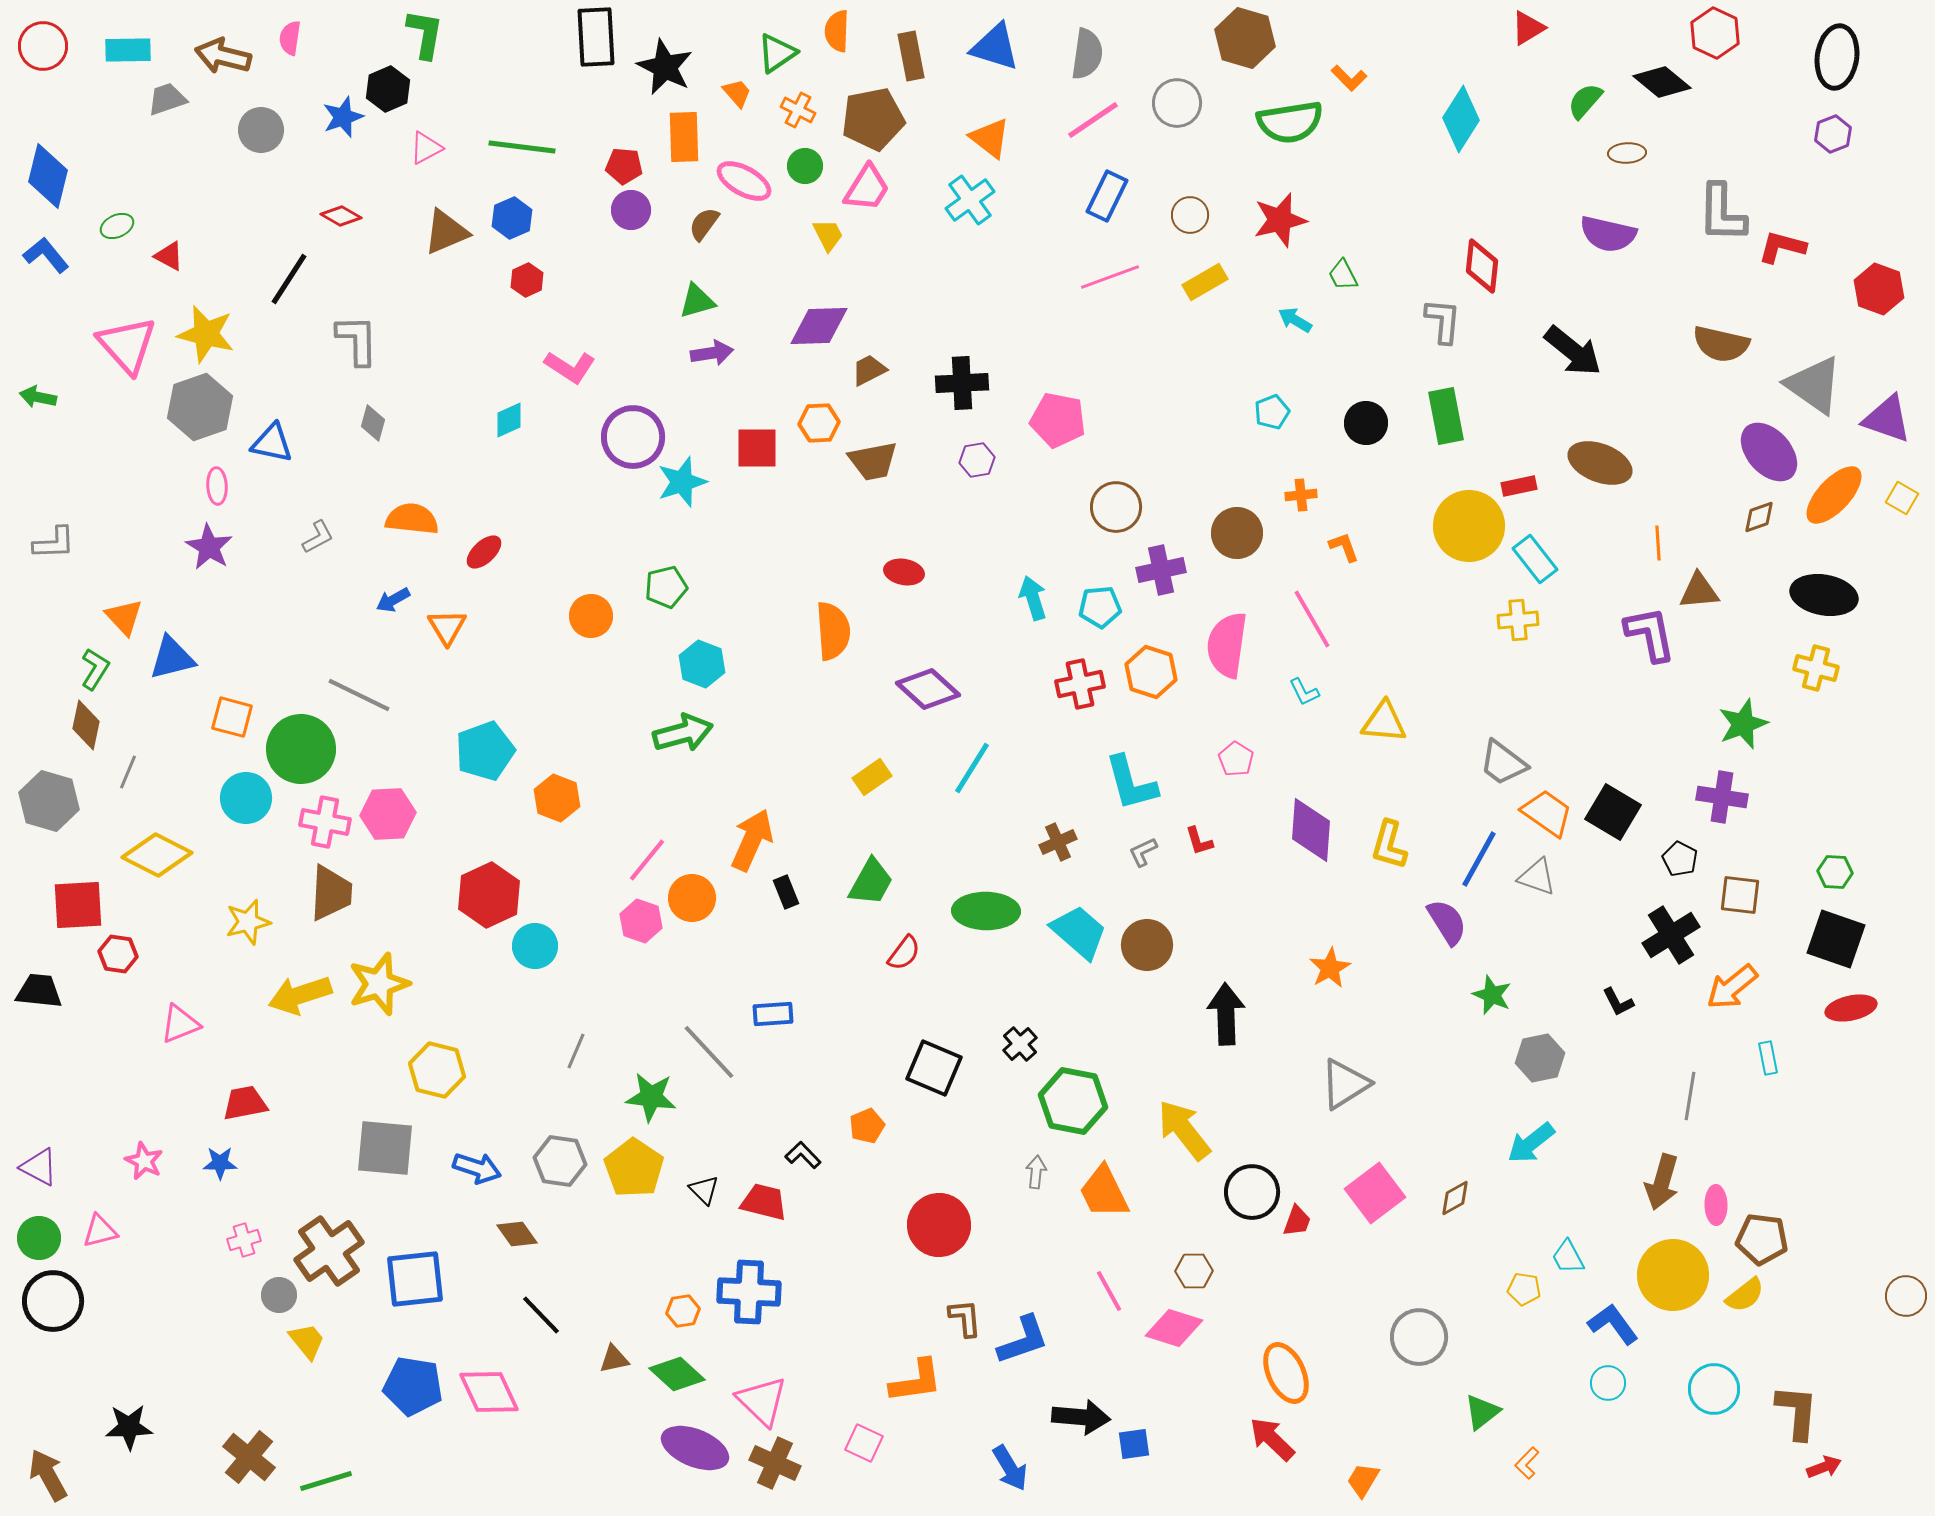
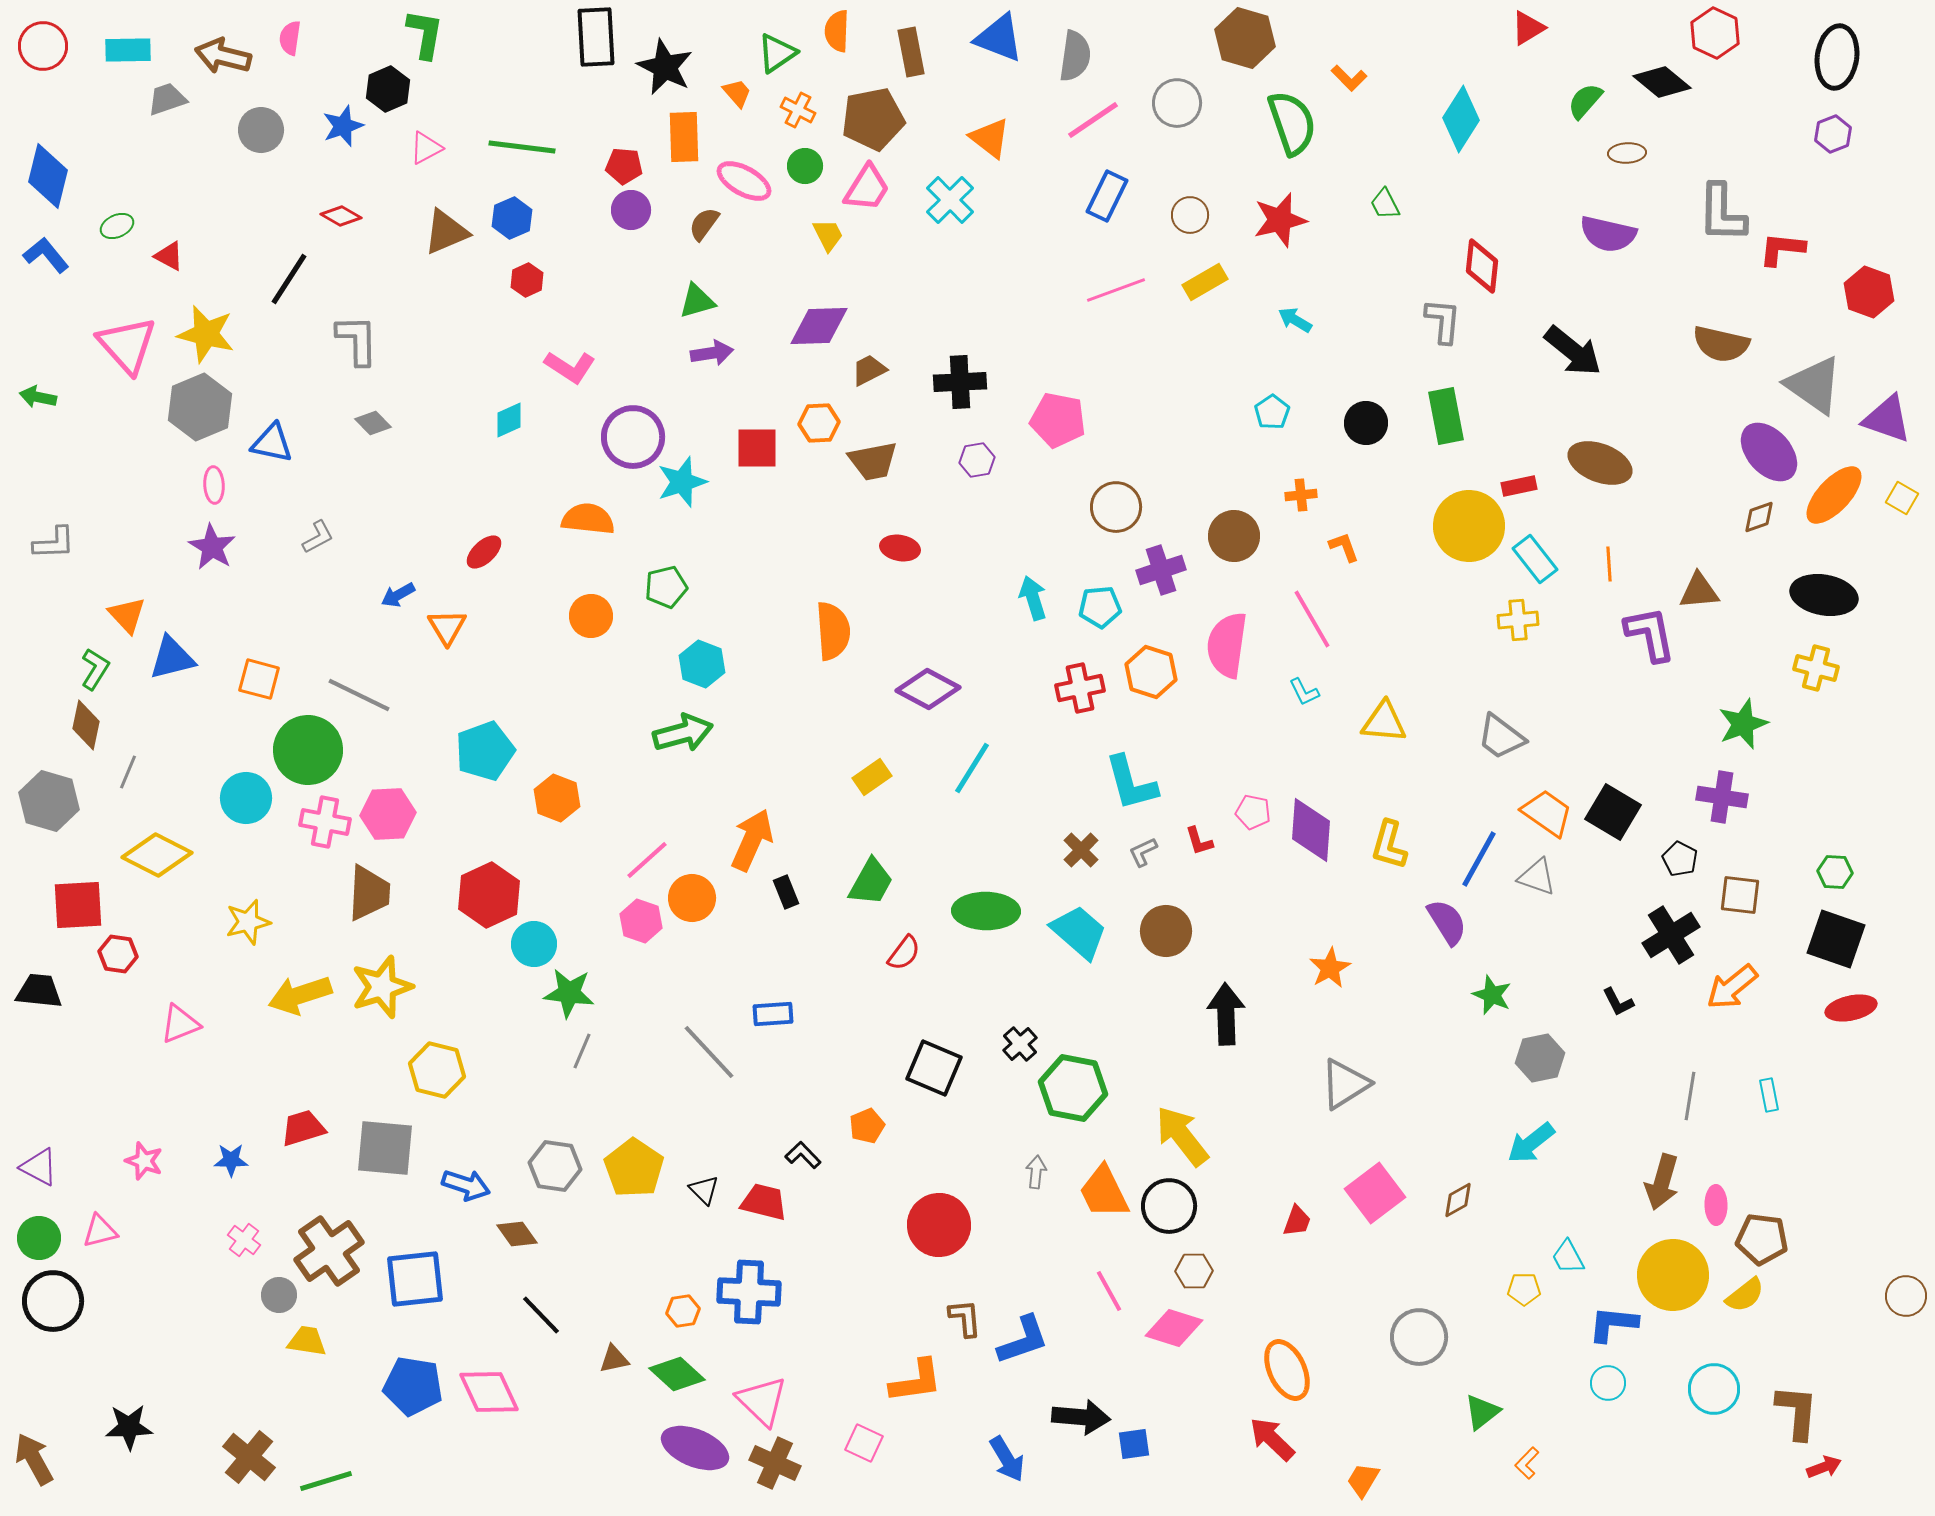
blue triangle at (995, 47): moved 4 px right, 9 px up; rotated 4 degrees clockwise
gray semicircle at (1087, 54): moved 12 px left, 2 px down
brown rectangle at (911, 56): moved 4 px up
blue star at (343, 117): moved 9 px down
green semicircle at (1290, 122): moved 2 px right, 1 px down; rotated 100 degrees counterclockwise
cyan cross at (970, 200): moved 20 px left; rotated 9 degrees counterclockwise
red L-shape at (1782, 247): moved 2 px down; rotated 9 degrees counterclockwise
green trapezoid at (1343, 275): moved 42 px right, 71 px up
pink line at (1110, 277): moved 6 px right, 13 px down
red hexagon at (1879, 289): moved 10 px left, 3 px down
black cross at (962, 383): moved 2 px left, 1 px up
gray hexagon at (200, 407): rotated 4 degrees counterclockwise
cyan pentagon at (1272, 412): rotated 12 degrees counterclockwise
gray diamond at (373, 423): rotated 60 degrees counterclockwise
pink ellipse at (217, 486): moved 3 px left, 1 px up
orange semicircle at (412, 519): moved 176 px right
brown circle at (1237, 533): moved 3 px left, 3 px down
orange line at (1658, 543): moved 49 px left, 21 px down
purple star at (209, 547): moved 3 px right
purple cross at (1161, 570): rotated 6 degrees counterclockwise
red ellipse at (904, 572): moved 4 px left, 24 px up
blue arrow at (393, 600): moved 5 px right, 5 px up
orange triangle at (124, 617): moved 3 px right, 2 px up
red cross at (1080, 684): moved 4 px down
purple diamond at (928, 689): rotated 14 degrees counterclockwise
orange square at (232, 717): moved 27 px right, 38 px up
green circle at (301, 749): moved 7 px right, 1 px down
pink pentagon at (1236, 759): moved 17 px right, 53 px down; rotated 20 degrees counterclockwise
gray trapezoid at (1503, 763): moved 2 px left, 26 px up
brown cross at (1058, 842): moved 23 px right, 8 px down; rotated 21 degrees counterclockwise
pink line at (647, 860): rotated 9 degrees clockwise
brown trapezoid at (331, 893): moved 38 px right
brown circle at (1147, 945): moved 19 px right, 14 px up
cyan circle at (535, 946): moved 1 px left, 2 px up
yellow star at (379, 984): moved 3 px right, 3 px down
gray line at (576, 1051): moved 6 px right
cyan rectangle at (1768, 1058): moved 1 px right, 37 px down
green star at (651, 1097): moved 82 px left, 104 px up
green hexagon at (1073, 1101): moved 13 px up
red trapezoid at (245, 1103): moved 58 px right, 25 px down; rotated 6 degrees counterclockwise
yellow arrow at (1184, 1130): moved 2 px left, 6 px down
pink star at (144, 1161): rotated 6 degrees counterclockwise
gray hexagon at (560, 1161): moved 5 px left, 5 px down
blue star at (220, 1163): moved 11 px right, 3 px up
blue arrow at (477, 1168): moved 11 px left, 17 px down
black circle at (1252, 1192): moved 83 px left, 14 px down
brown diamond at (1455, 1198): moved 3 px right, 2 px down
pink cross at (244, 1240): rotated 36 degrees counterclockwise
yellow pentagon at (1524, 1289): rotated 8 degrees counterclockwise
blue L-shape at (1613, 1324): rotated 48 degrees counterclockwise
yellow trapezoid at (307, 1341): rotated 42 degrees counterclockwise
orange ellipse at (1286, 1373): moved 1 px right, 3 px up
blue arrow at (1010, 1468): moved 3 px left, 9 px up
brown arrow at (48, 1475): moved 14 px left, 16 px up
